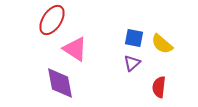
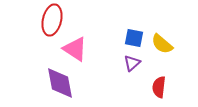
red ellipse: rotated 20 degrees counterclockwise
